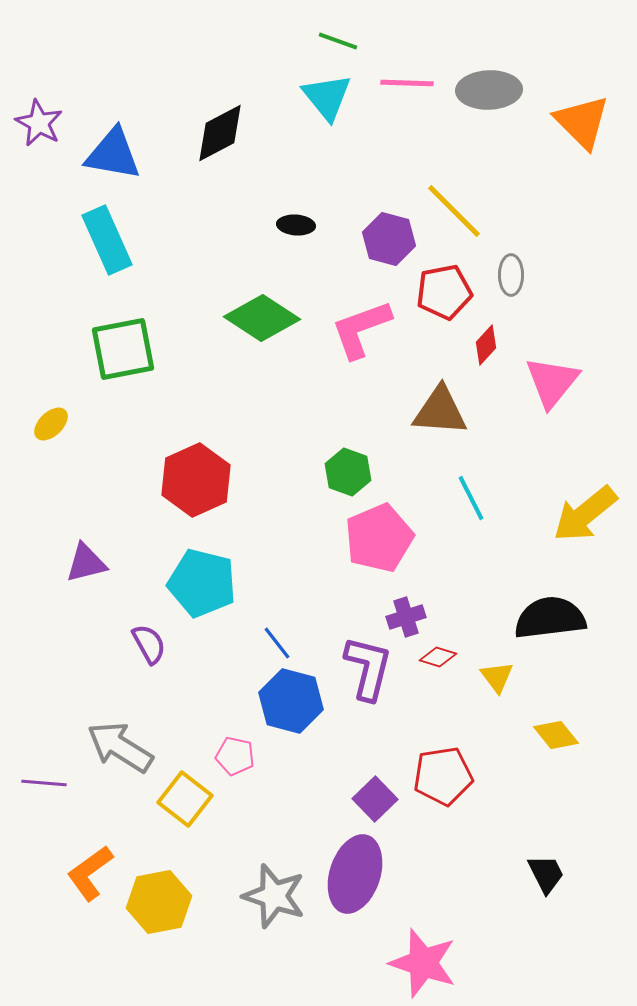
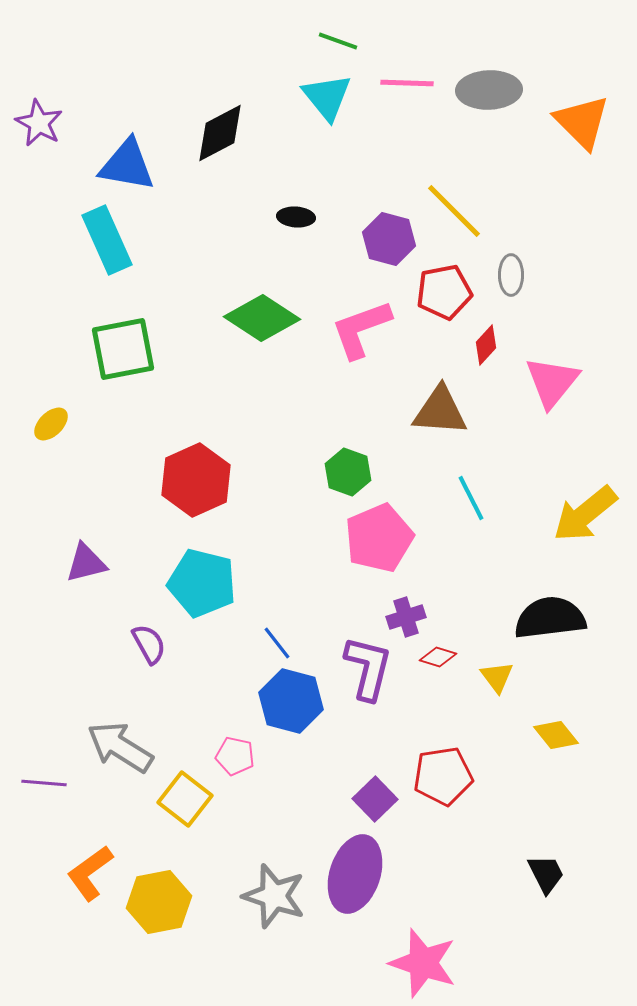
blue triangle at (113, 154): moved 14 px right, 11 px down
black ellipse at (296, 225): moved 8 px up
